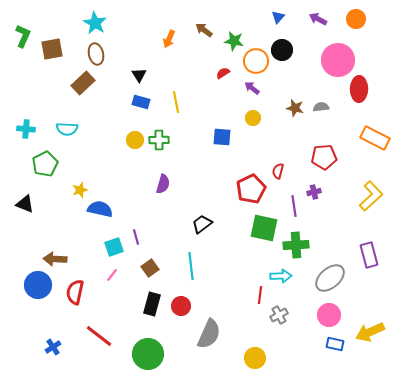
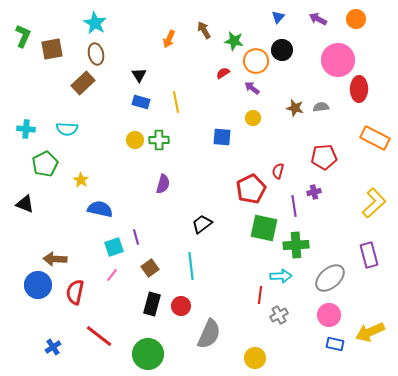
brown arrow at (204, 30): rotated 24 degrees clockwise
yellow star at (80, 190): moved 1 px right, 10 px up; rotated 21 degrees counterclockwise
yellow L-shape at (371, 196): moved 3 px right, 7 px down
